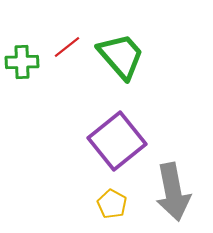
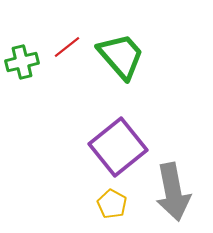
green cross: rotated 12 degrees counterclockwise
purple square: moved 1 px right, 6 px down
